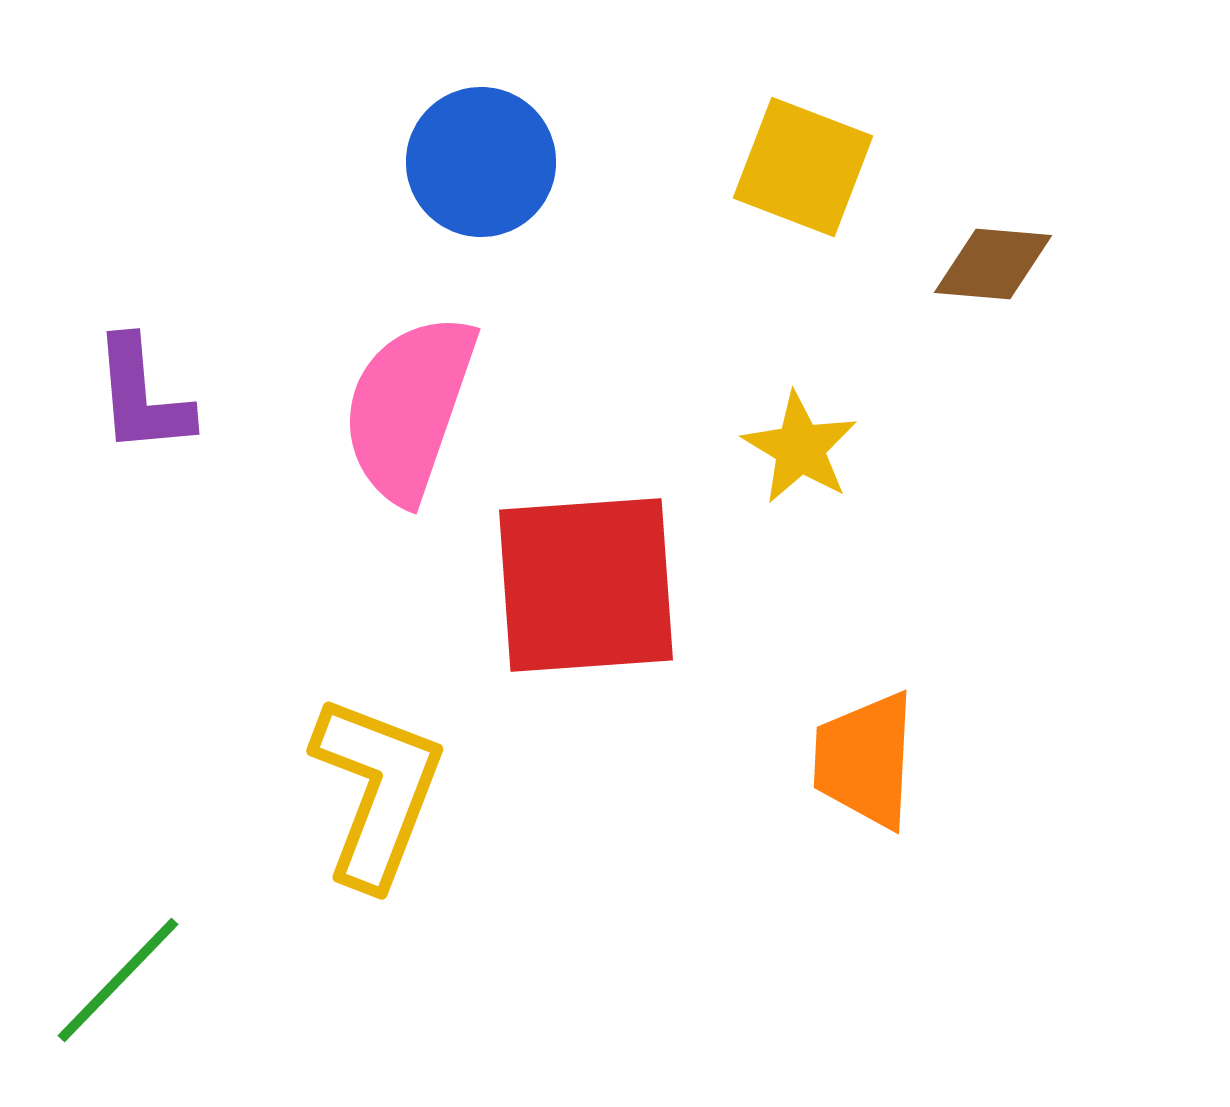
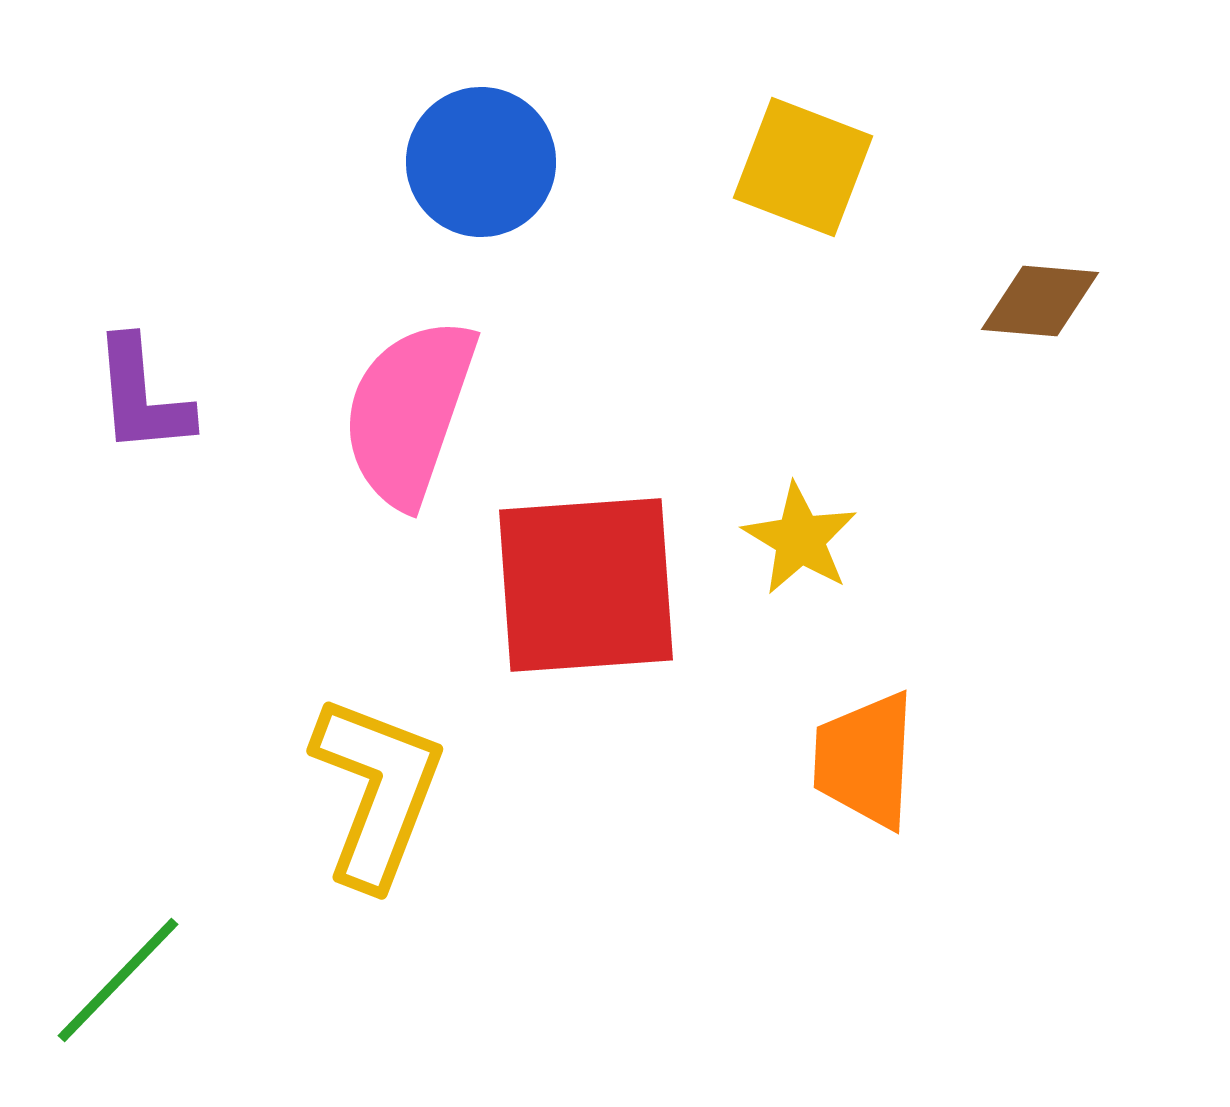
brown diamond: moved 47 px right, 37 px down
pink semicircle: moved 4 px down
yellow star: moved 91 px down
